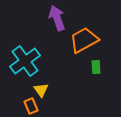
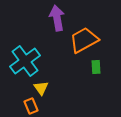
purple arrow: rotated 10 degrees clockwise
yellow triangle: moved 2 px up
